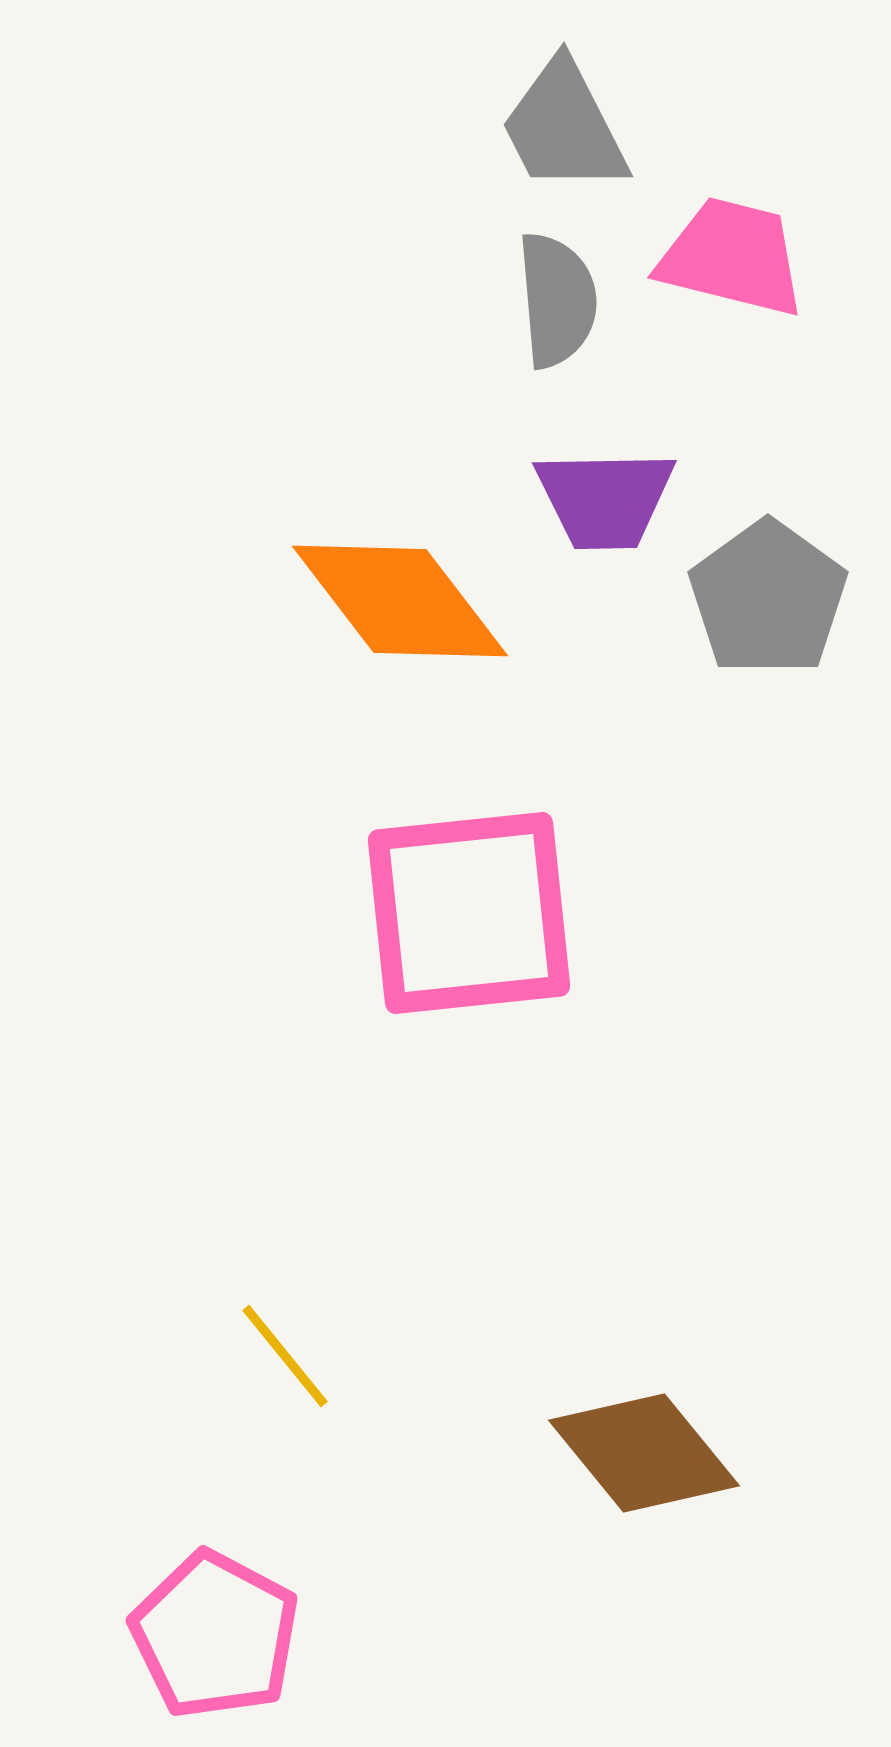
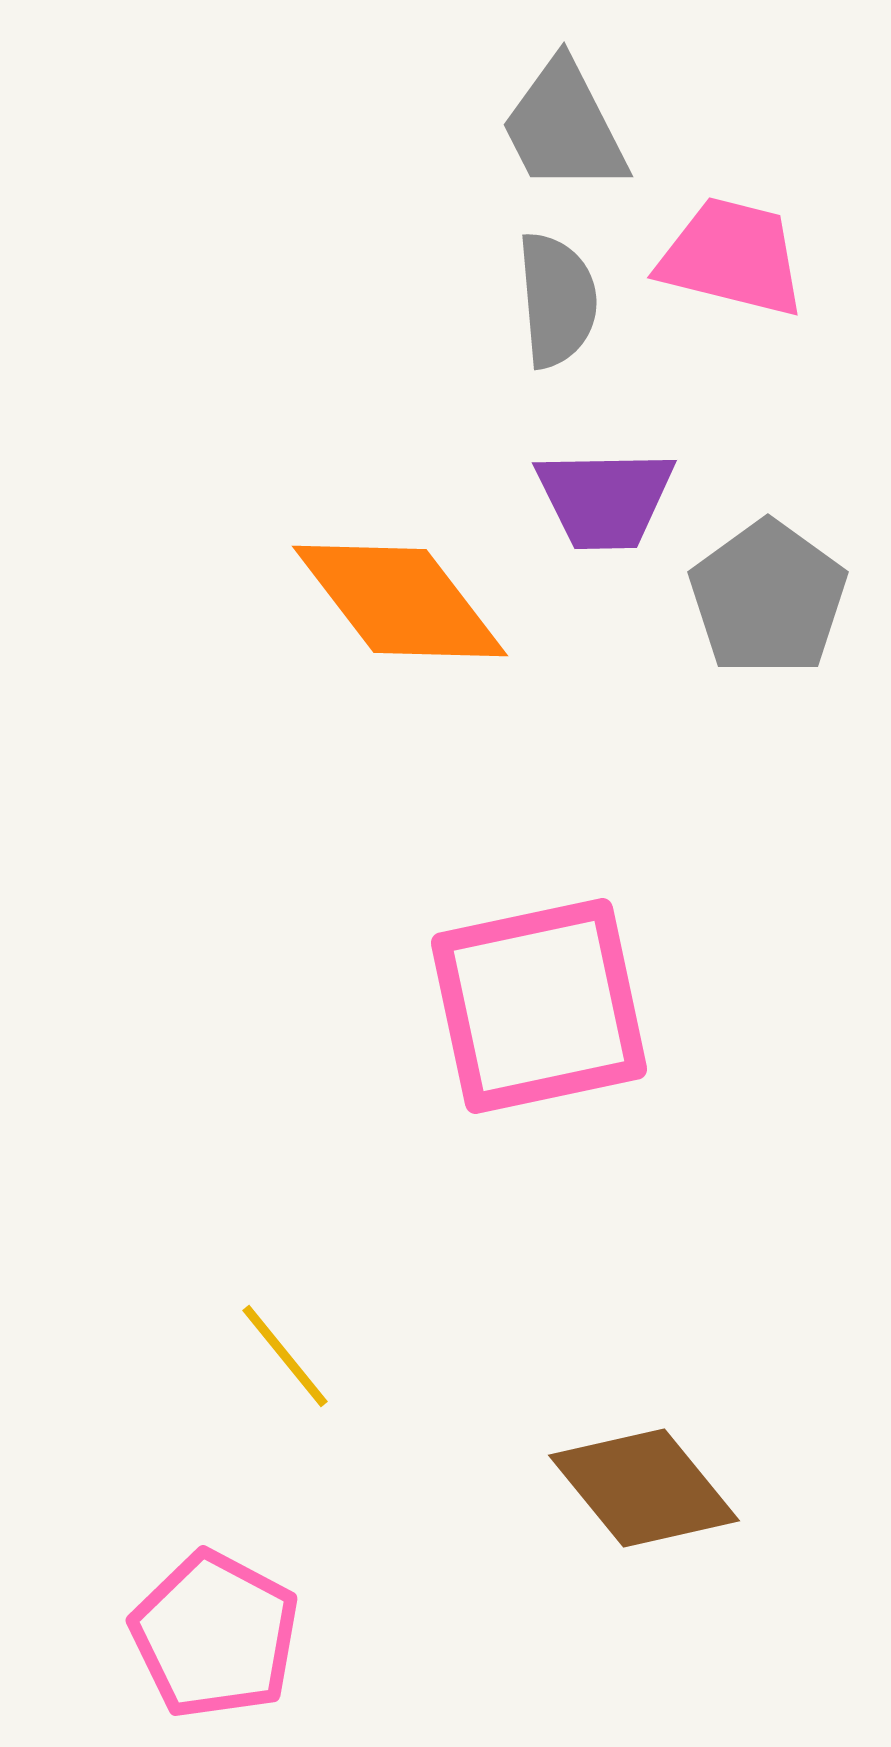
pink square: moved 70 px right, 93 px down; rotated 6 degrees counterclockwise
brown diamond: moved 35 px down
